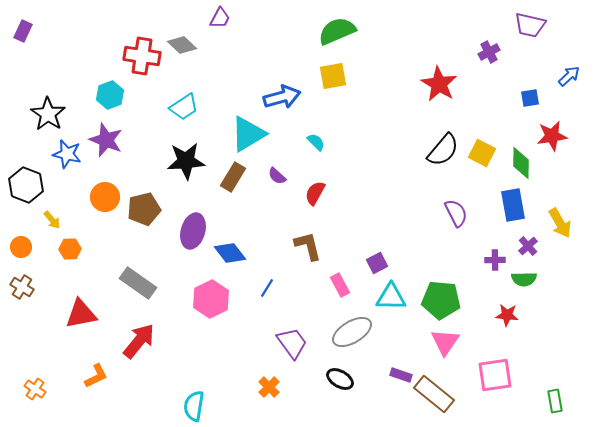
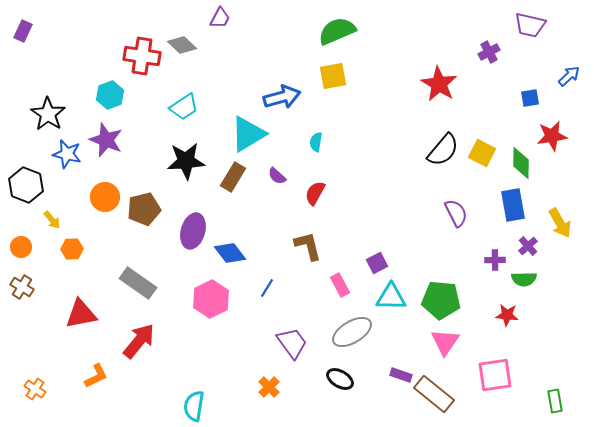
cyan semicircle at (316, 142): rotated 126 degrees counterclockwise
orange hexagon at (70, 249): moved 2 px right
